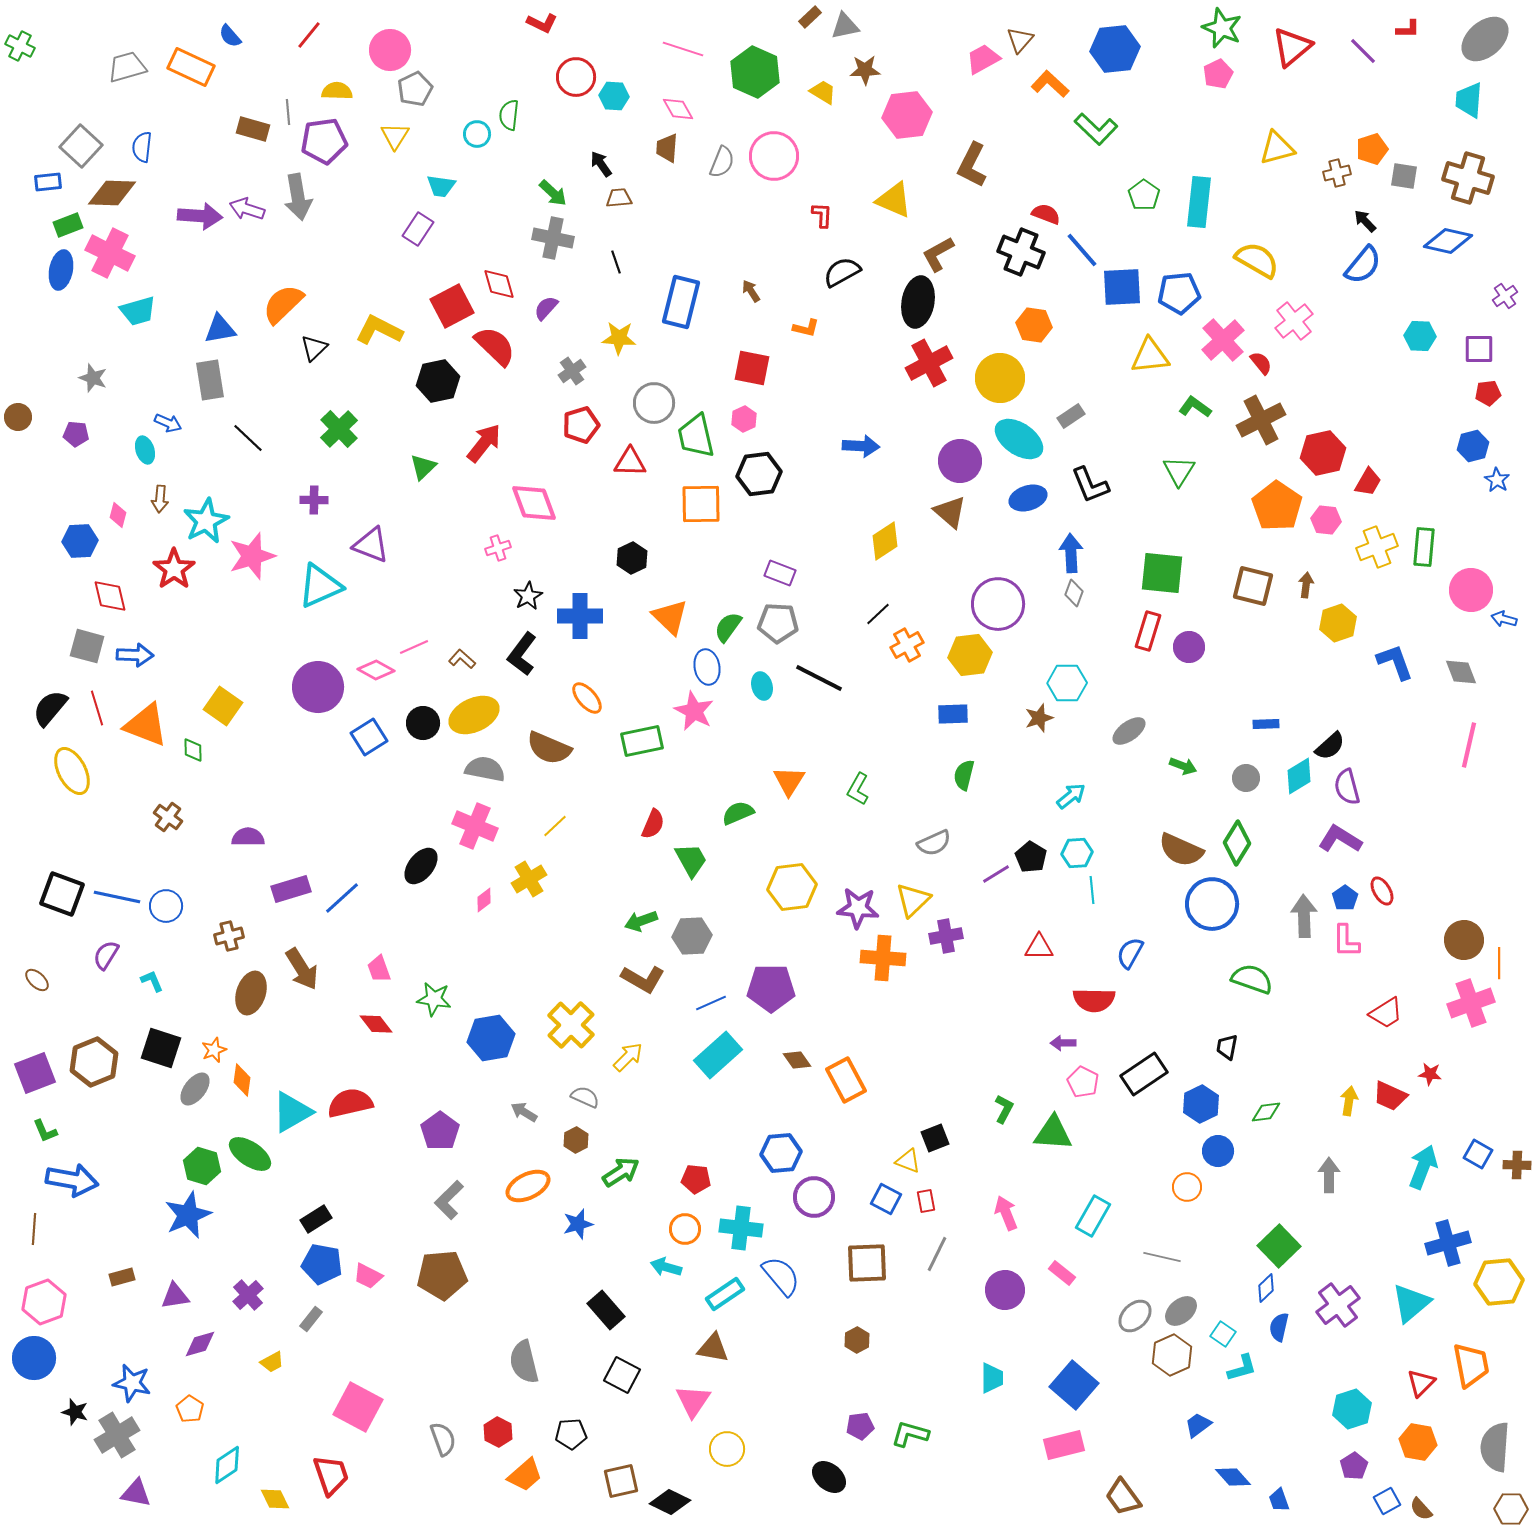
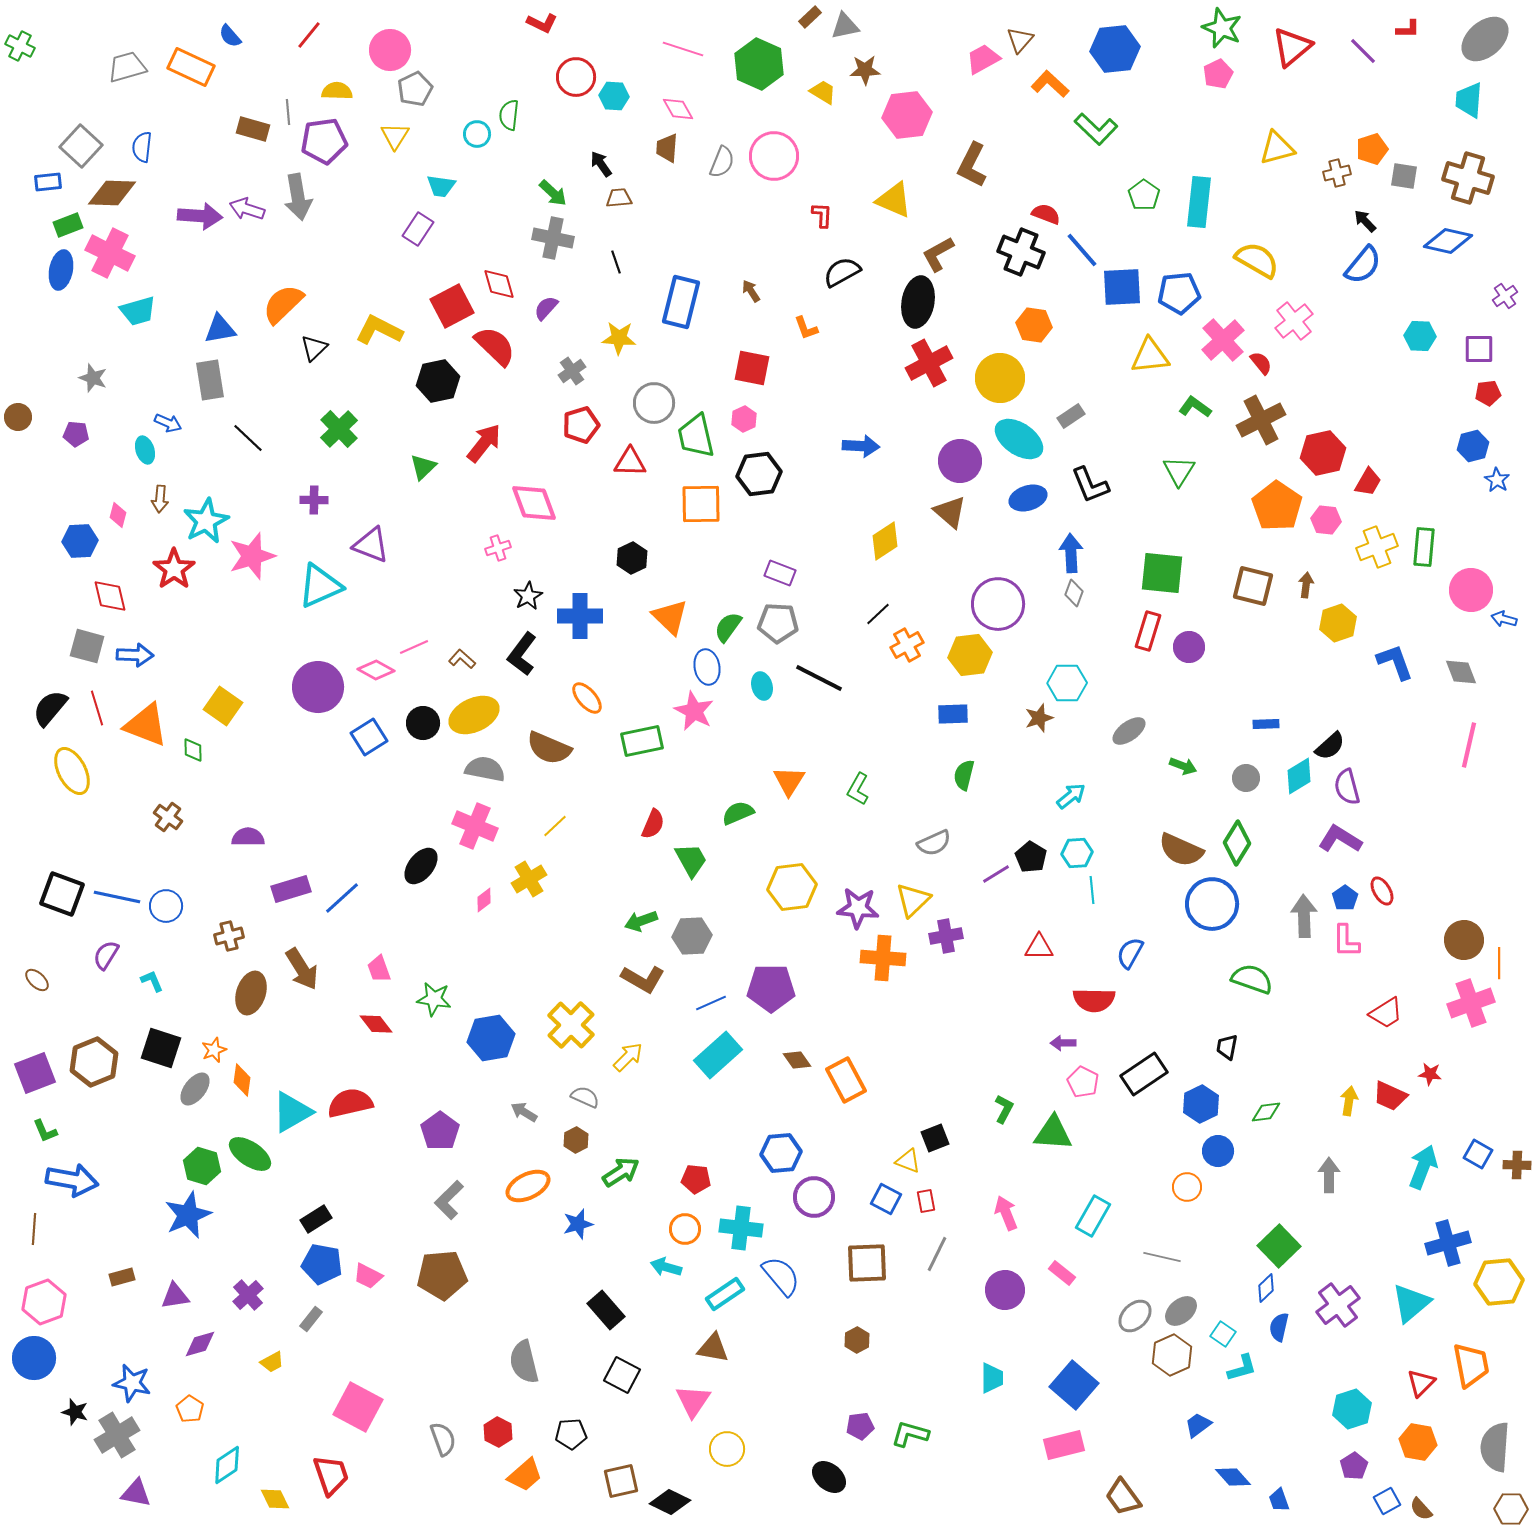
green hexagon at (755, 72): moved 4 px right, 8 px up
orange L-shape at (806, 328): rotated 56 degrees clockwise
